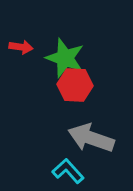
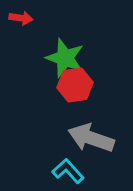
red arrow: moved 29 px up
red hexagon: rotated 12 degrees counterclockwise
